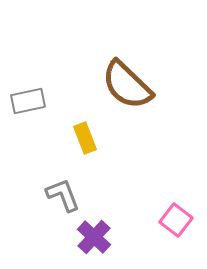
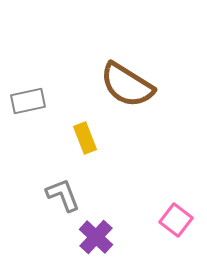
brown semicircle: rotated 12 degrees counterclockwise
purple cross: moved 2 px right
